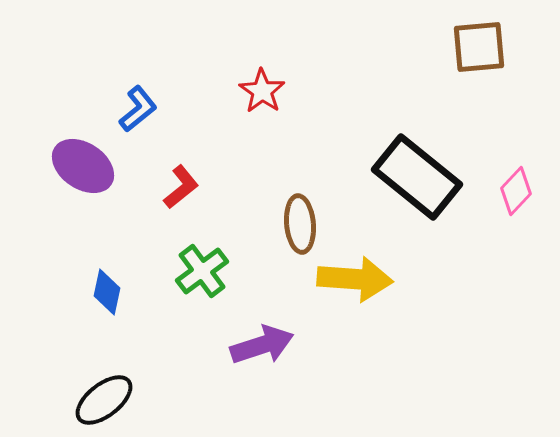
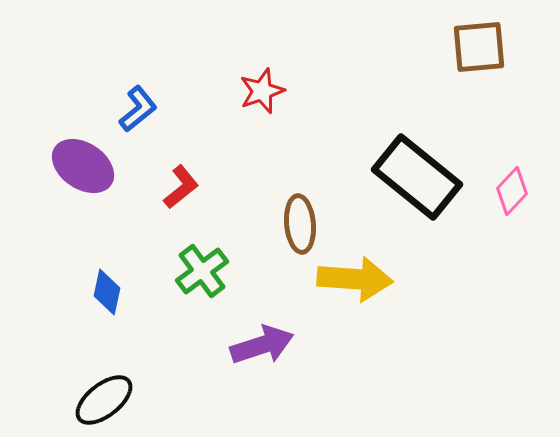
red star: rotated 18 degrees clockwise
pink diamond: moved 4 px left
